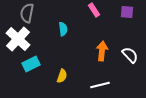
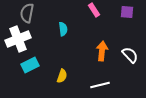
white cross: rotated 25 degrees clockwise
cyan rectangle: moved 1 px left, 1 px down
